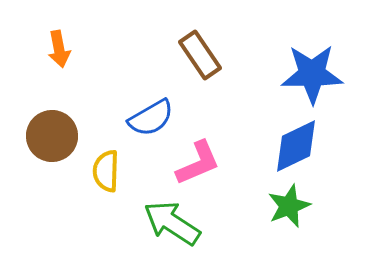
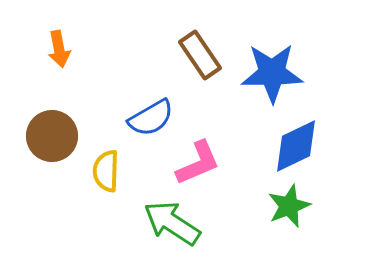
blue star: moved 40 px left, 1 px up
